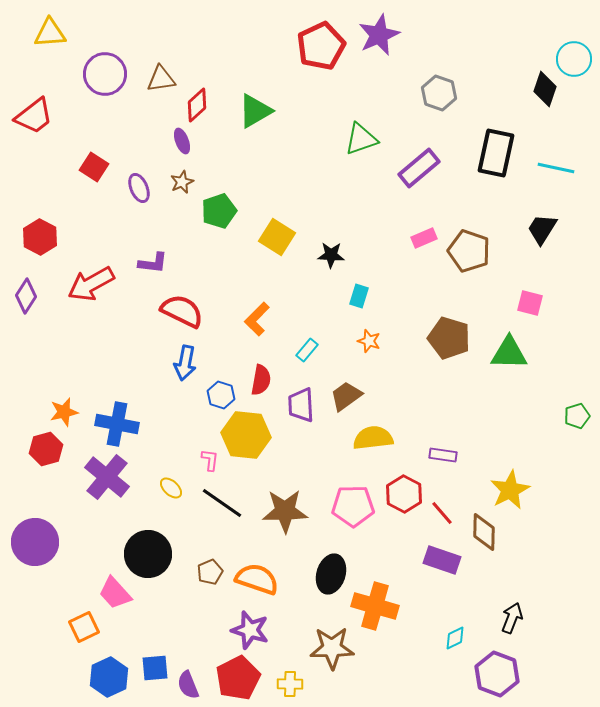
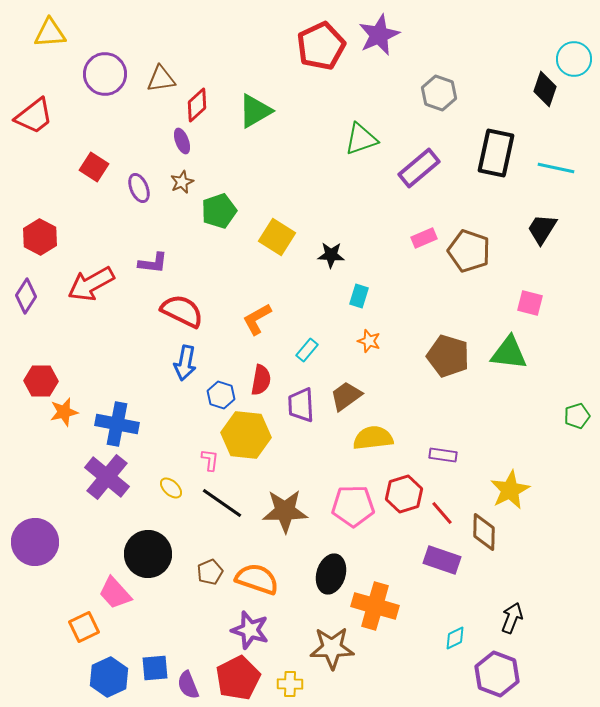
orange L-shape at (257, 319): rotated 16 degrees clockwise
brown pentagon at (449, 338): moved 1 px left, 18 px down
green triangle at (509, 353): rotated 6 degrees clockwise
red hexagon at (46, 449): moved 5 px left, 68 px up; rotated 16 degrees clockwise
red hexagon at (404, 494): rotated 15 degrees clockwise
